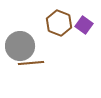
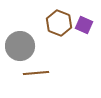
purple square: rotated 12 degrees counterclockwise
brown line: moved 5 px right, 10 px down
